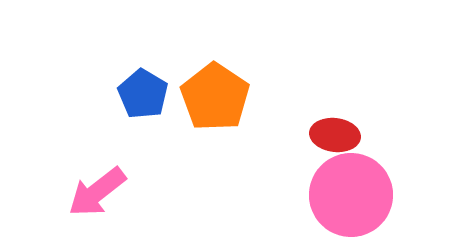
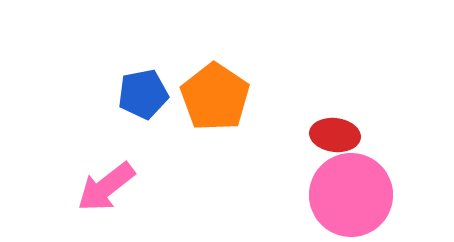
blue pentagon: rotated 30 degrees clockwise
pink arrow: moved 9 px right, 5 px up
